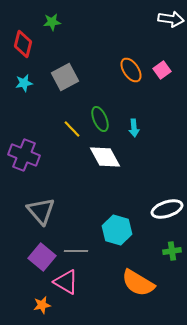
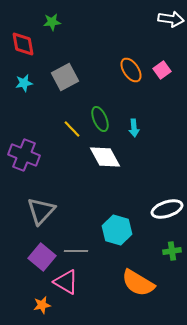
red diamond: rotated 24 degrees counterclockwise
gray triangle: rotated 24 degrees clockwise
